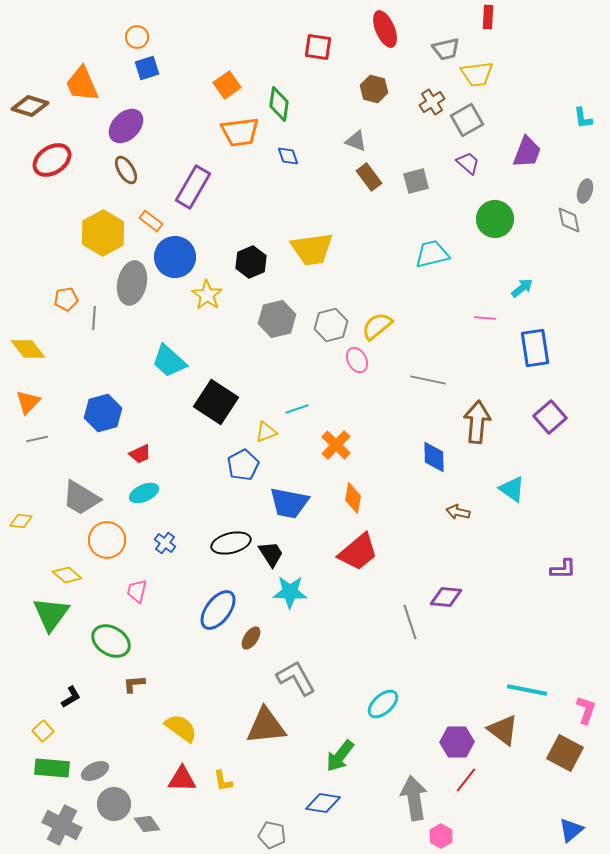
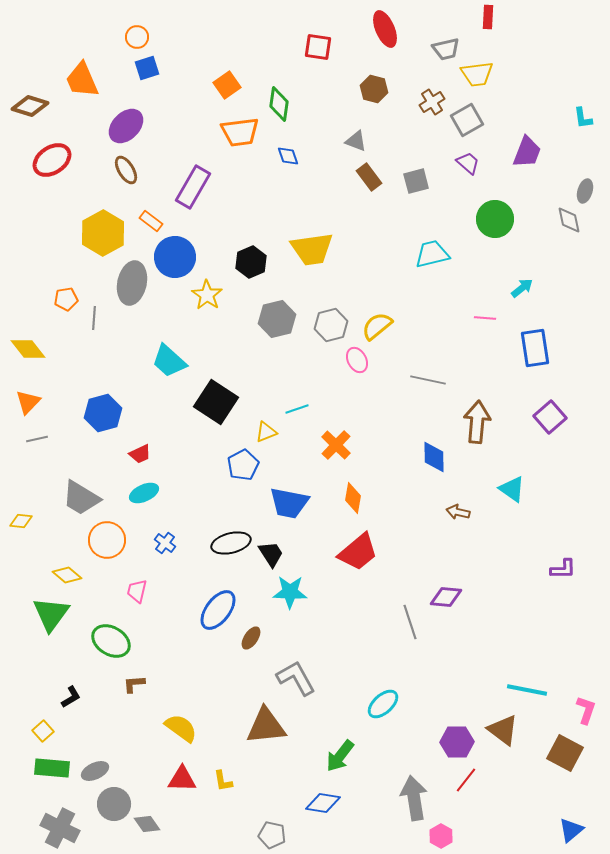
orange trapezoid at (82, 84): moved 4 px up
gray cross at (62, 825): moved 2 px left, 3 px down
